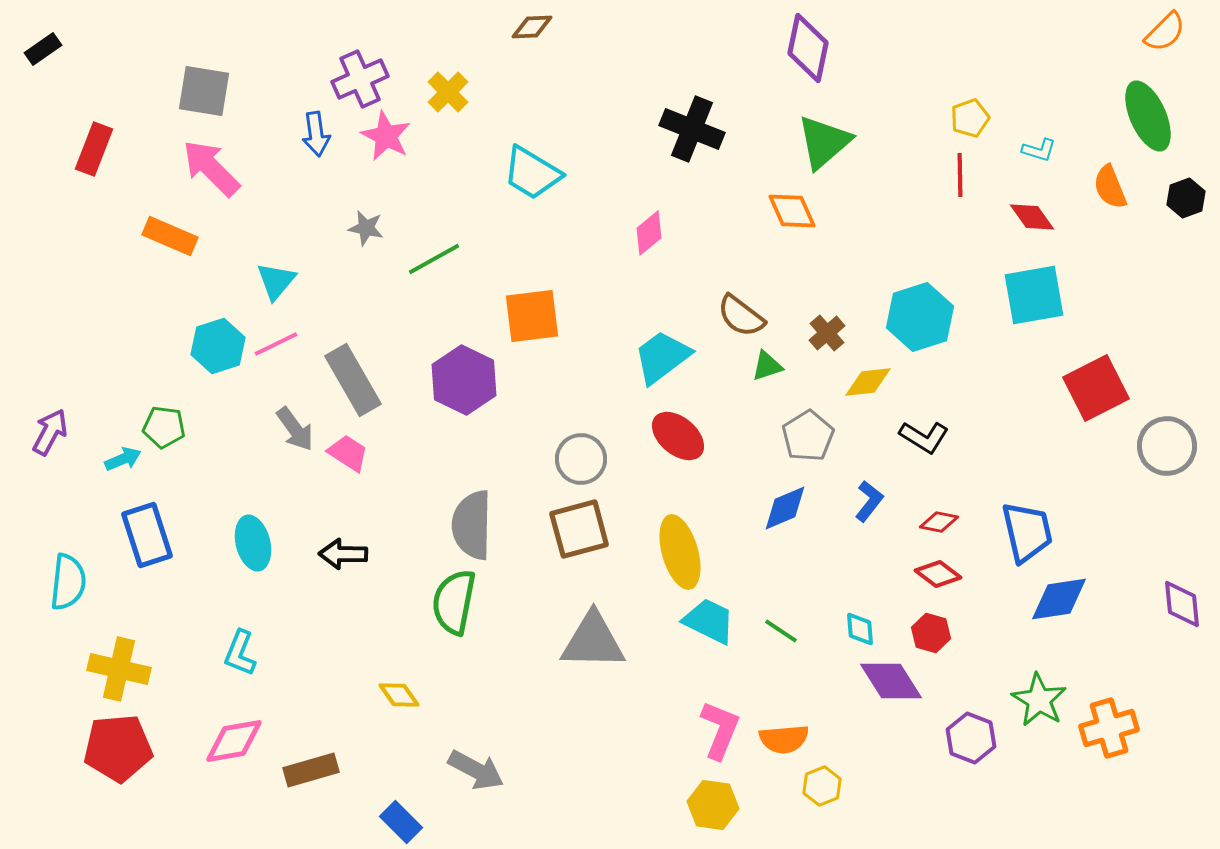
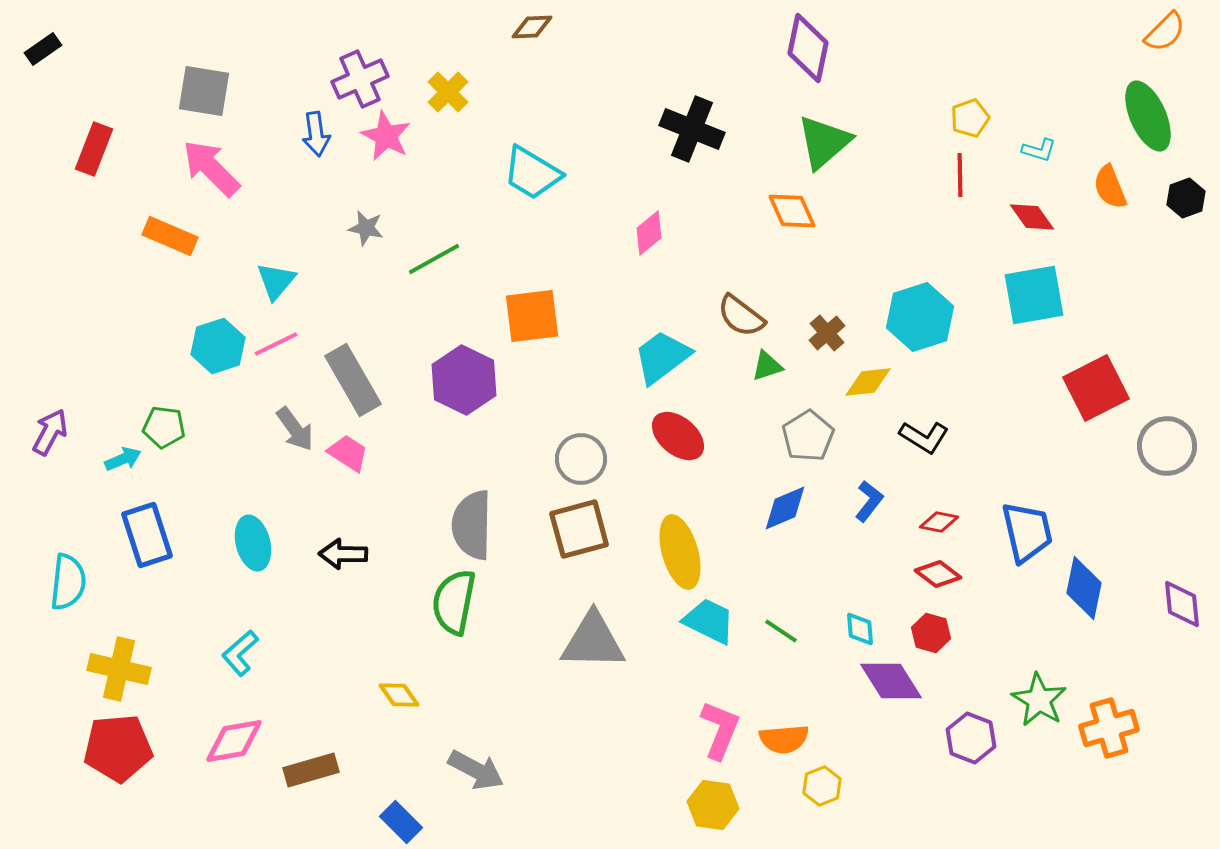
blue diamond at (1059, 599): moved 25 px right, 11 px up; rotated 70 degrees counterclockwise
cyan L-shape at (240, 653): rotated 27 degrees clockwise
